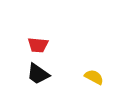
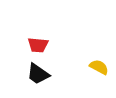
yellow semicircle: moved 5 px right, 10 px up
